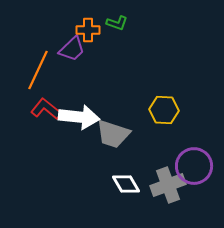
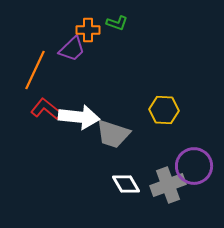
orange line: moved 3 px left
